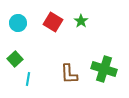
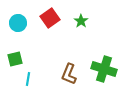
red square: moved 3 px left, 4 px up; rotated 24 degrees clockwise
green square: rotated 28 degrees clockwise
brown L-shape: rotated 25 degrees clockwise
